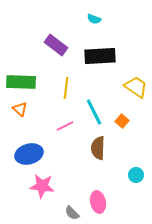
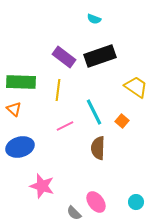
purple rectangle: moved 8 px right, 12 px down
black rectangle: rotated 16 degrees counterclockwise
yellow line: moved 8 px left, 2 px down
orange triangle: moved 6 px left
blue ellipse: moved 9 px left, 7 px up
cyan circle: moved 27 px down
pink star: rotated 10 degrees clockwise
pink ellipse: moved 2 px left; rotated 25 degrees counterclockwise
gray semicircle: moved 2 px right
